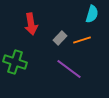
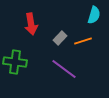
cyan semicircle: moved 2 px right, 1 px down
orange line: moved 1 px right, 1 px down
green cross: rotated 10 degrees counterclockwise
purple line: moved 5 px left
